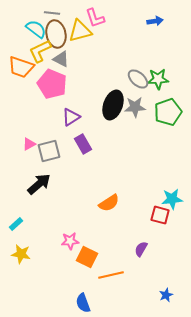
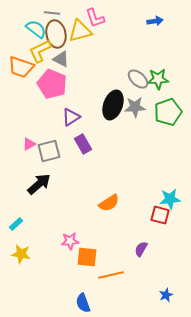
cyan star: moved 2 px left
orange square: rotated 20 degrees counterclockwise
